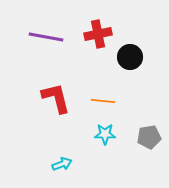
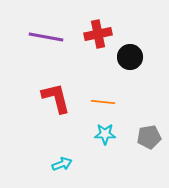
orange line: moved 1 px down
